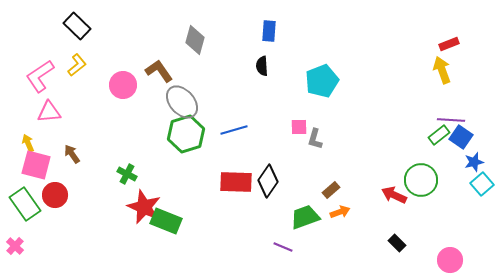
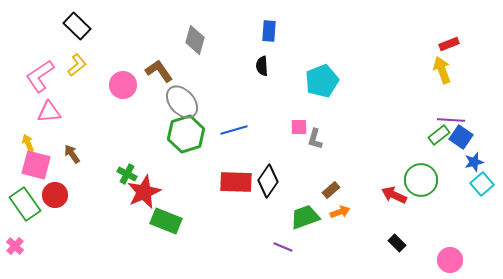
red star at (144, 207): moved 15 px up; rotated 24 degrees clockwise
